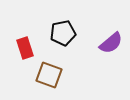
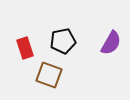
black pentagon: moved 8 px down
purple semicircle: rotated 20 degrees counterclockwise
